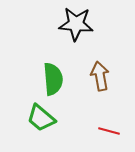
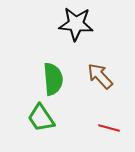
brown arrow: rotated 32 degrees counterclockwise
green trapezoid: rotated 16 degrees clockwise
red line: moved 3 px up
